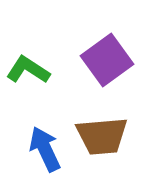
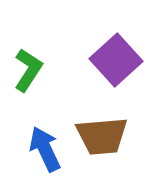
purple square: moved 9 px right; rotated 6 degrees counterclockwise
green L-shape: rotated 90 degrees clockwise
